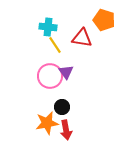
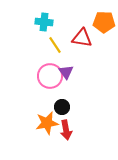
orange pentagon: moved 2 px down; rotated 15 degrees counterclockwise
cyan cross: moved 4 px left, 5 px up
